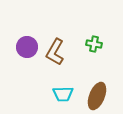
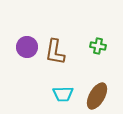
green cross: moved 4 px right, 2 px down
brown L-shape: rotated 20 degrees counterclockwise
brown ellipse: rotated 8 degrees clockwise
